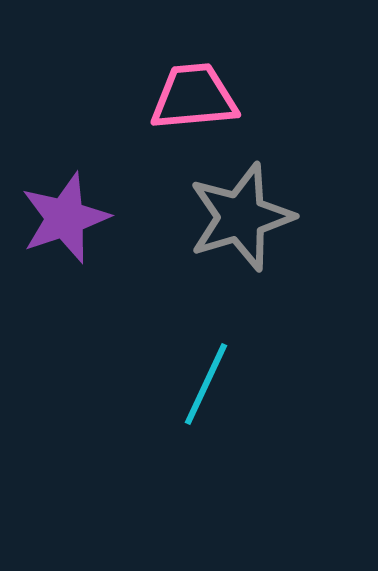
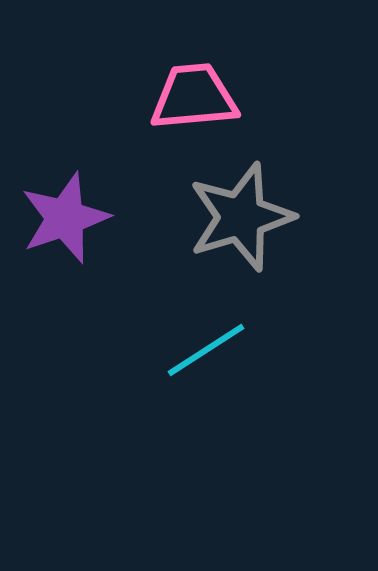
cyan line: moved 34 px up; rotated 32 degrees clockwise
